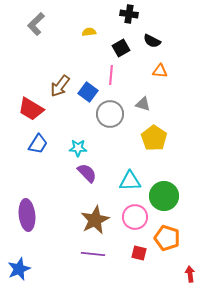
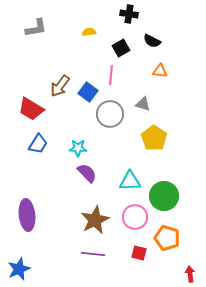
gray L-shape: moved 4 px down; rotated 145 degrees counterclockwise
